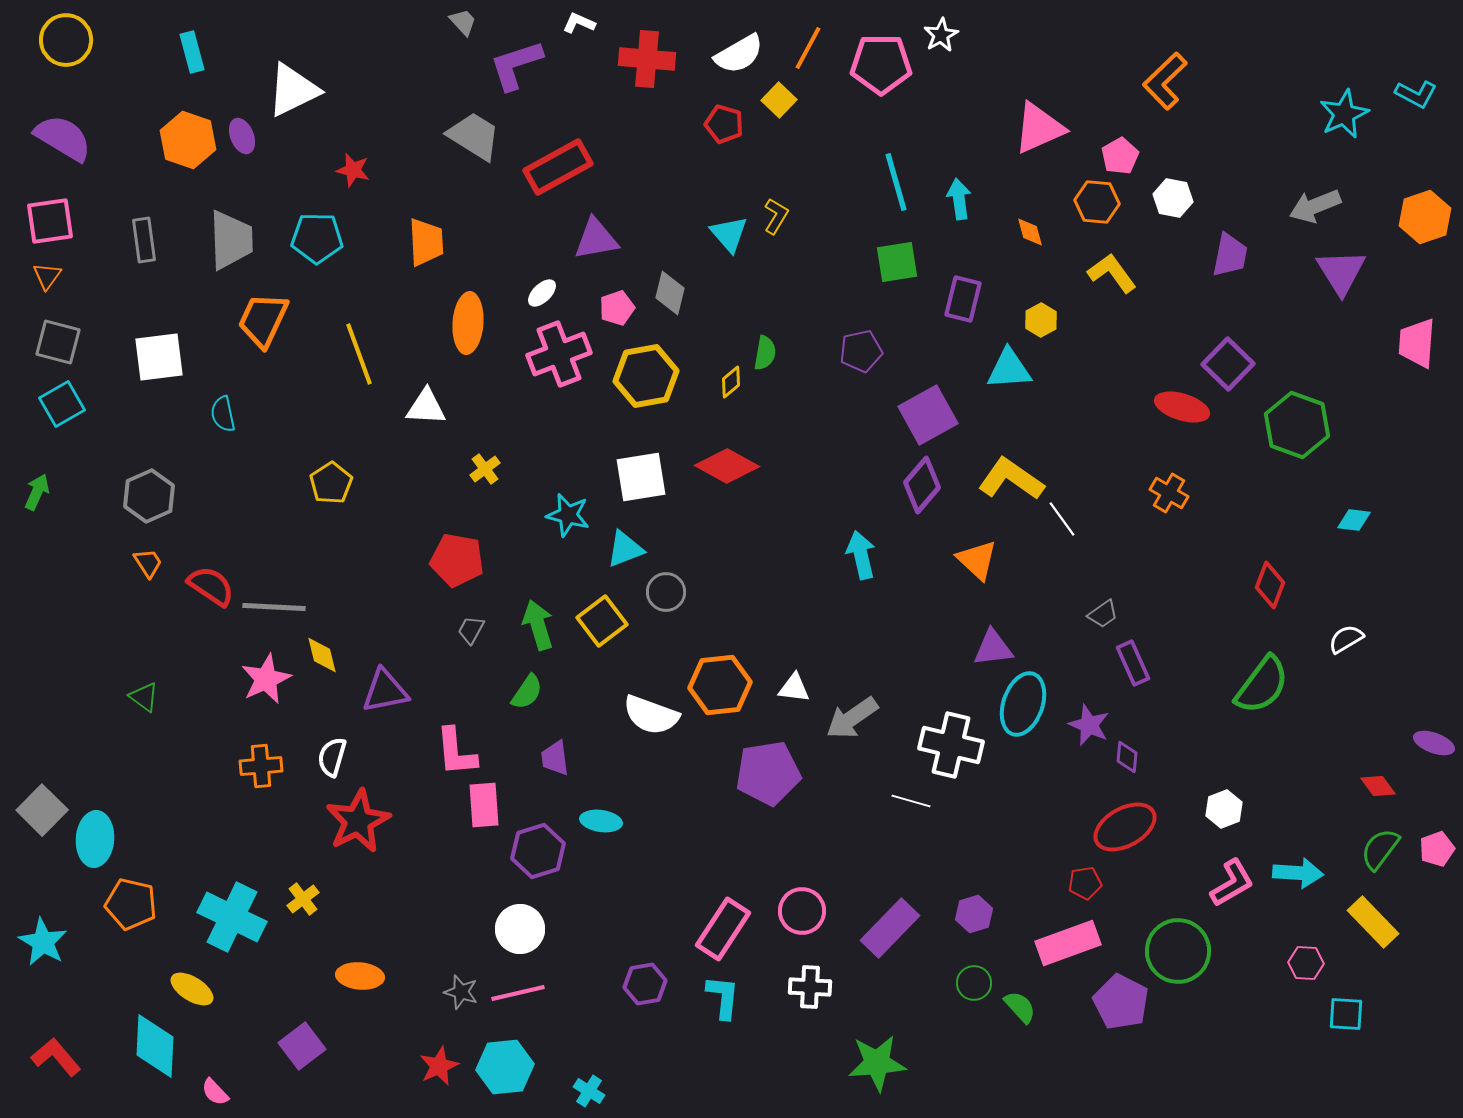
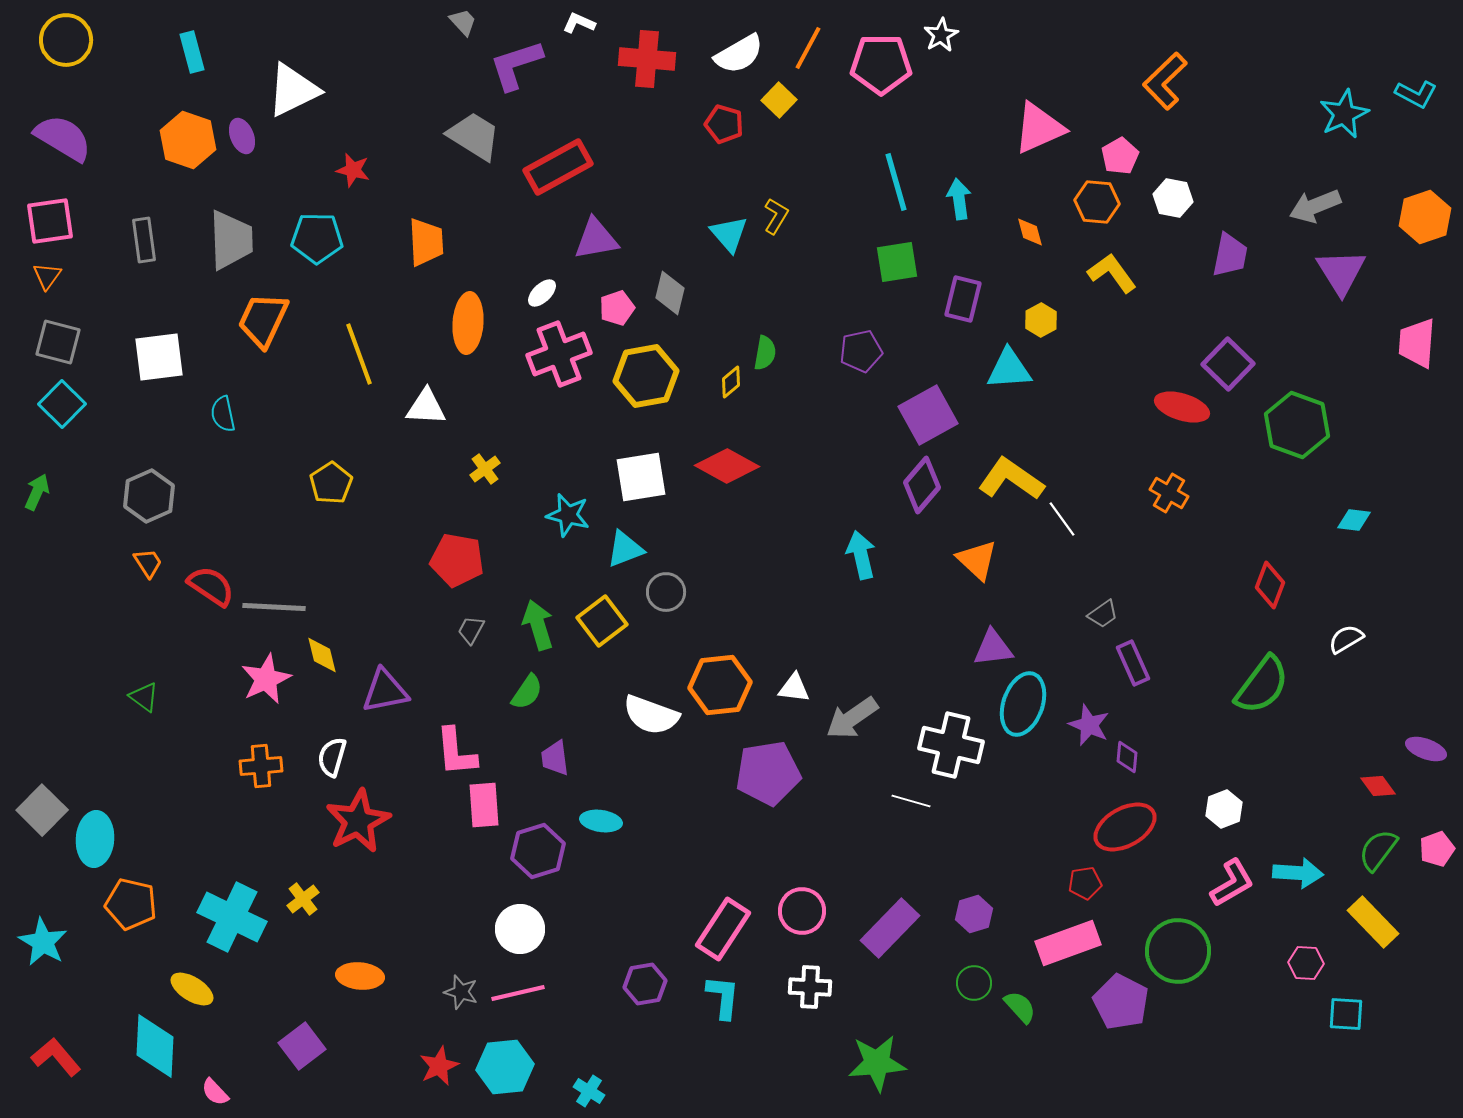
cyan square at (62, 404): rotated 15 degrees counterclockwise
purple ellipse at (1434, 743): moved 8 px left, 6 px down
green semicircle at (1380, 849): moved 2 px left, 1 px down
